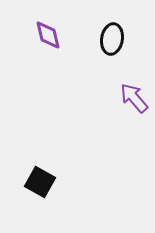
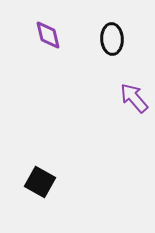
black ellipse: rotated 12 degrees counterclockwise
